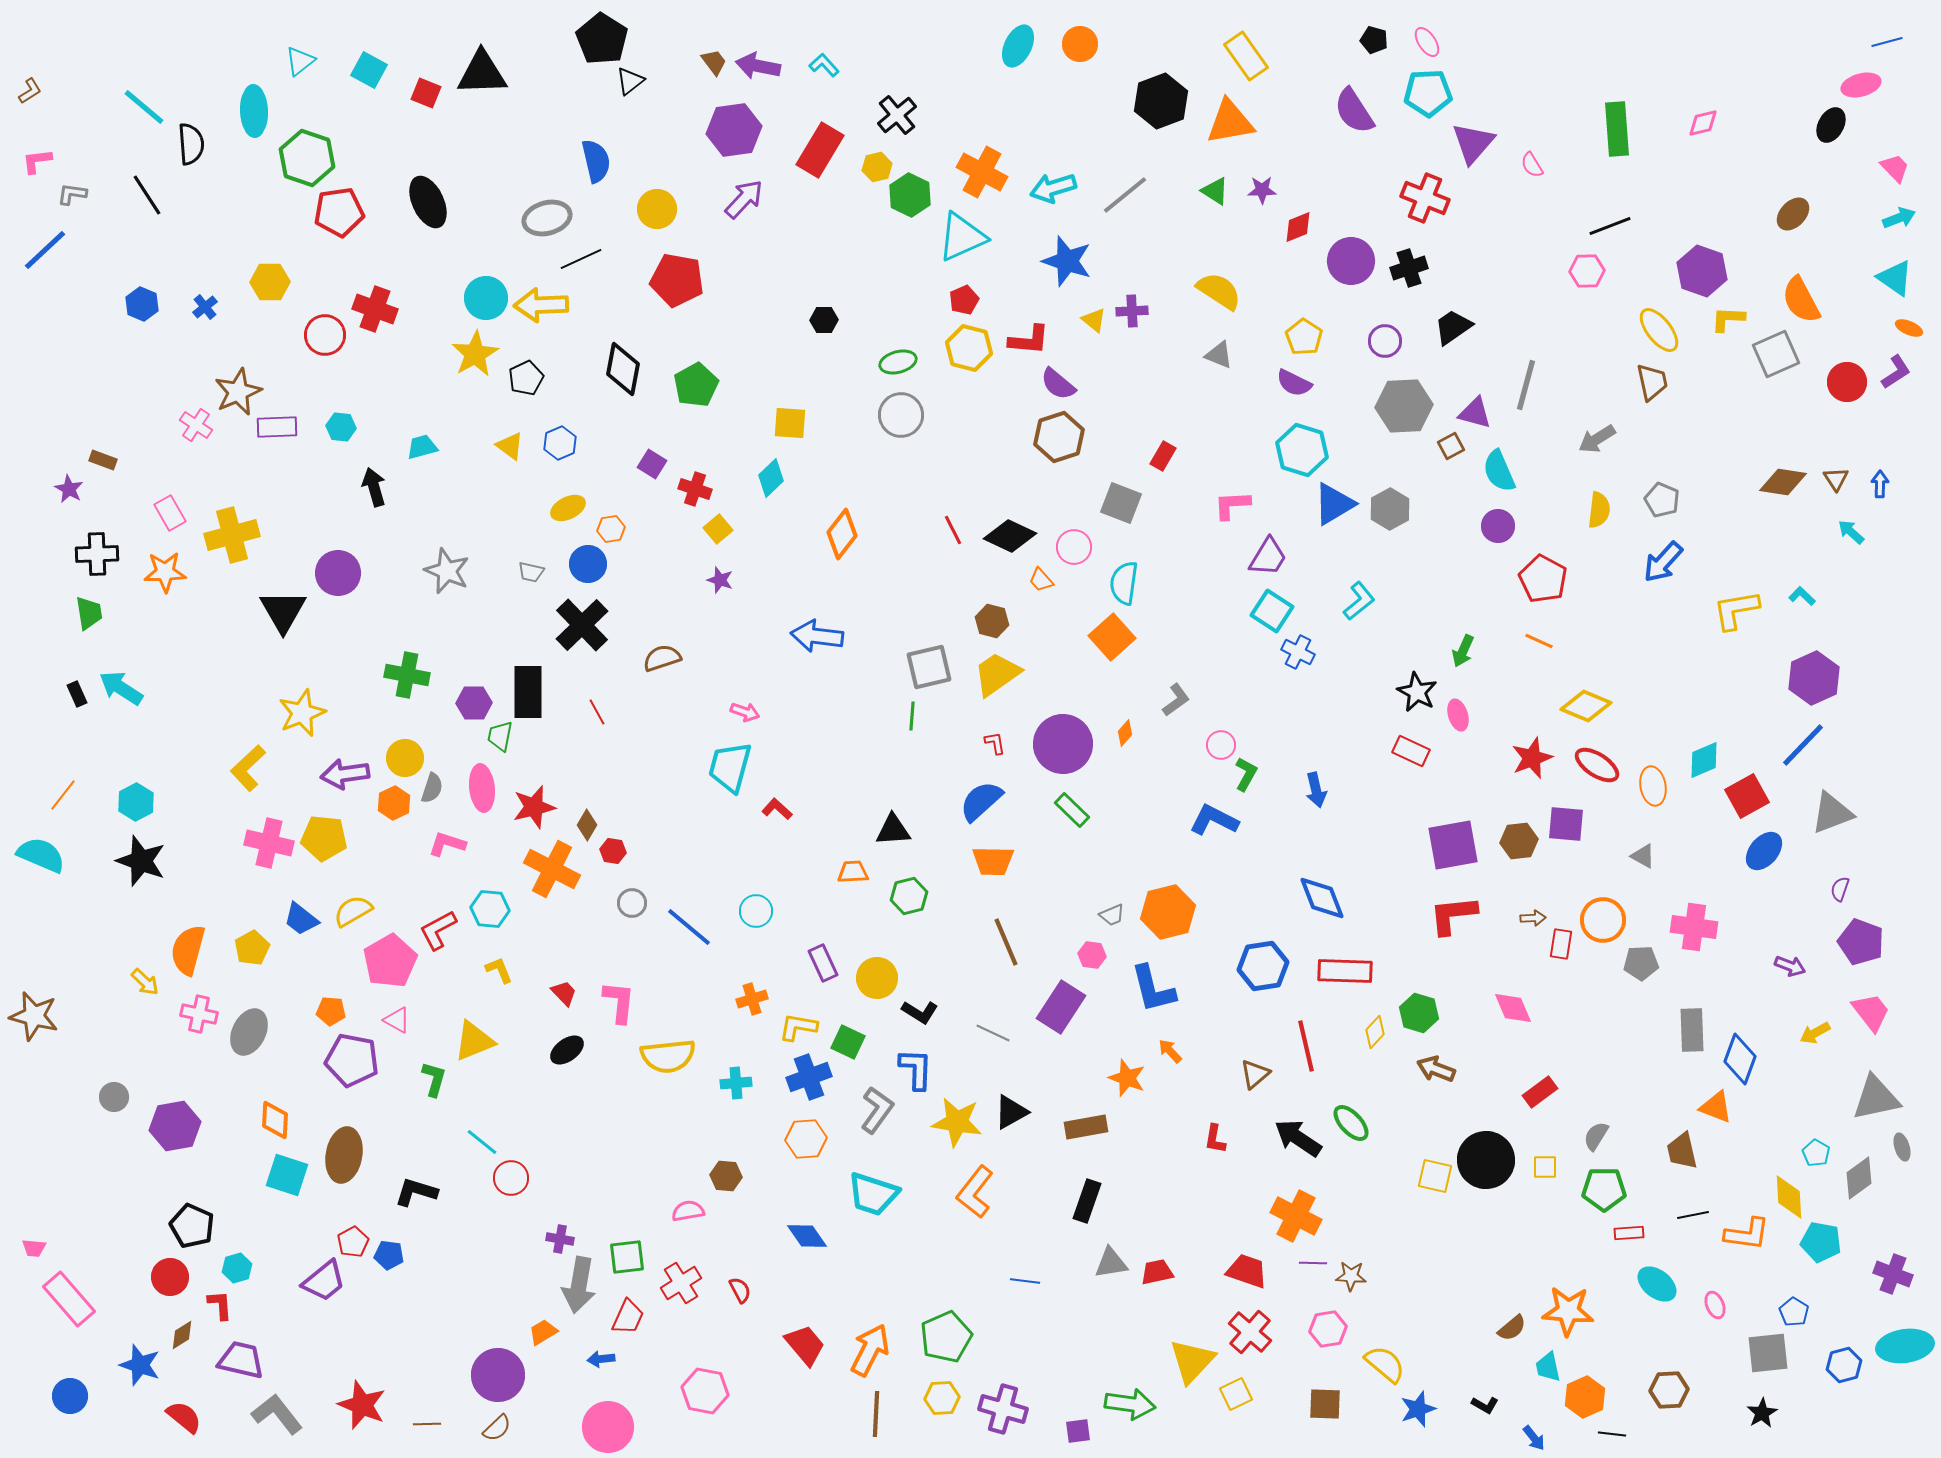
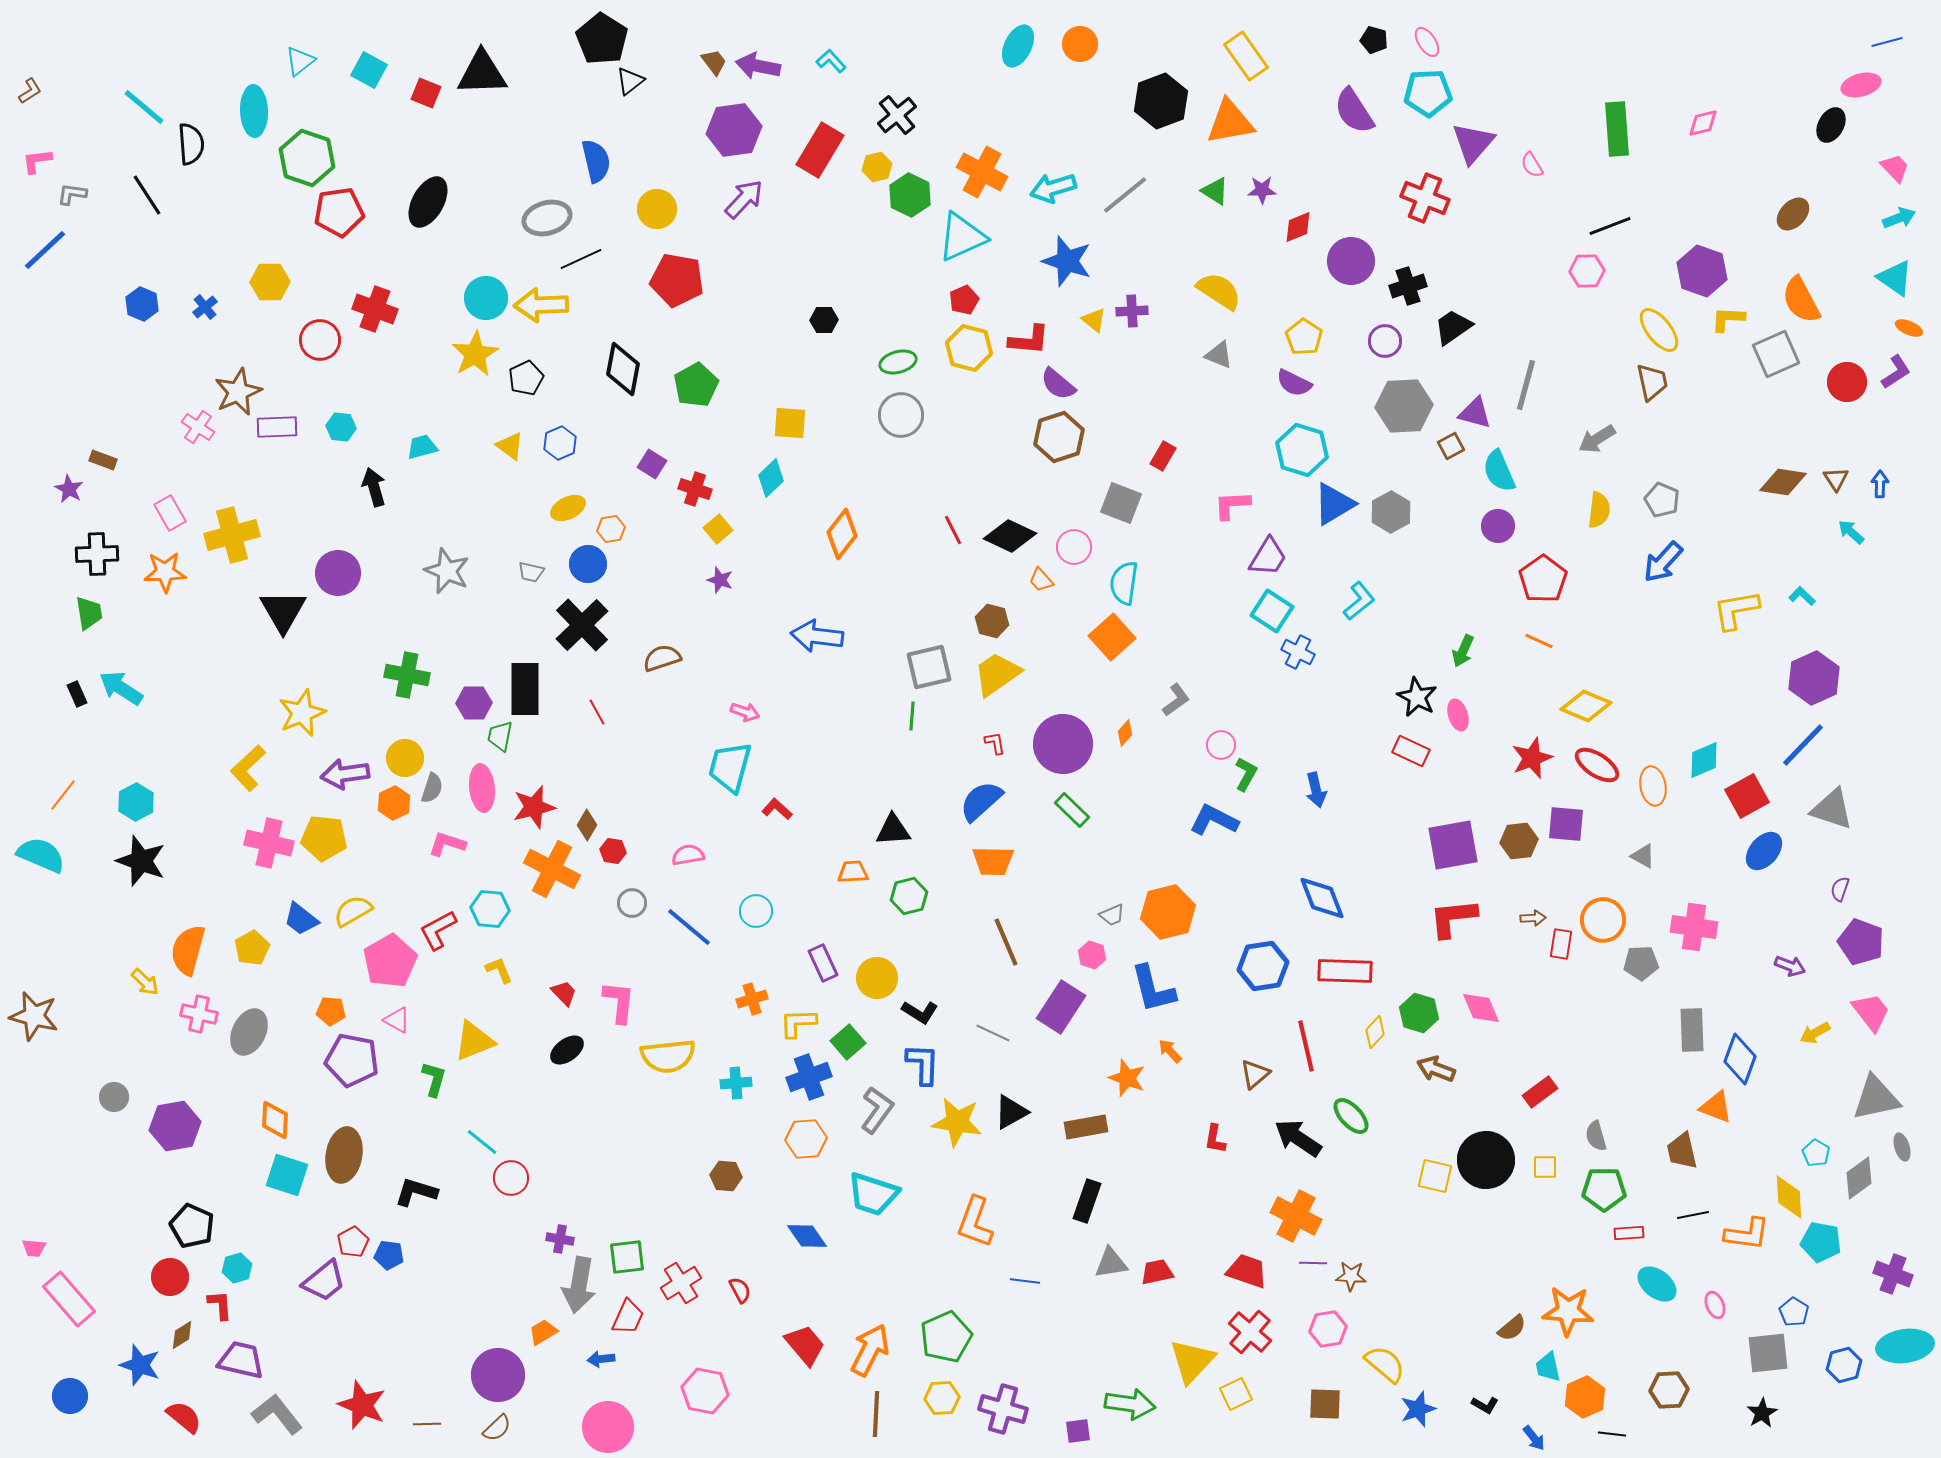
cyan L-shape at (824, 65): moved 7 px right, 4 px up
black ellipse at (428, 202): rotated 54 degrees clockwise
black cross at (1409, 268): moved 1 px left, 18 px down
red circle at (325, 335): moved 5 px left, 5 px down
pink cross at (196, 425): moved 2 px right, 2 px down
gray hexagon at (1390, 509): moved 1 px right, 3 px down
red pentagon at (1543, 579): rotated 9 degrees clockwise
black rectangle at (528, 692): moved 3 px left, 3 px up
black star at (1417, 692): moved 5 px down
gray triangle at (1832, 813): moved 4 px up; rotated 39 degrees clockwise
red L-shape at (1453, 915): moved 3 px down
pink hexagon at (1092, 955): rotated 12 degrees clockwise
pink diamond at (1513, 1008): moved 32 px left
yellow L-shape at (798, 1027): moved 4 px up; rotated 12 degrees counterclockwise
green square at (848, 1042): rotated 24 degrees clockwise
blue L-shape at (916, 1069): moved 7 px right, 5 px up
green ellipse at (1351, 1123): moved 7 px up
gray semicircle at (1596, 1136): rotated 48 degrees counterclockwise
orange L-shape at (975, 1192): moved 30 px down; rotated 18 degrees counterclockwise
pink semicircle at (688, 1211): moved 356 px up
